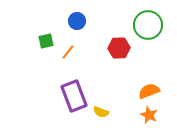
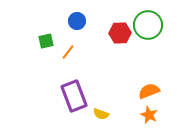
red hexagon: moved 1 px right, 15 px up
yellow semicircle: moved 2 px down
